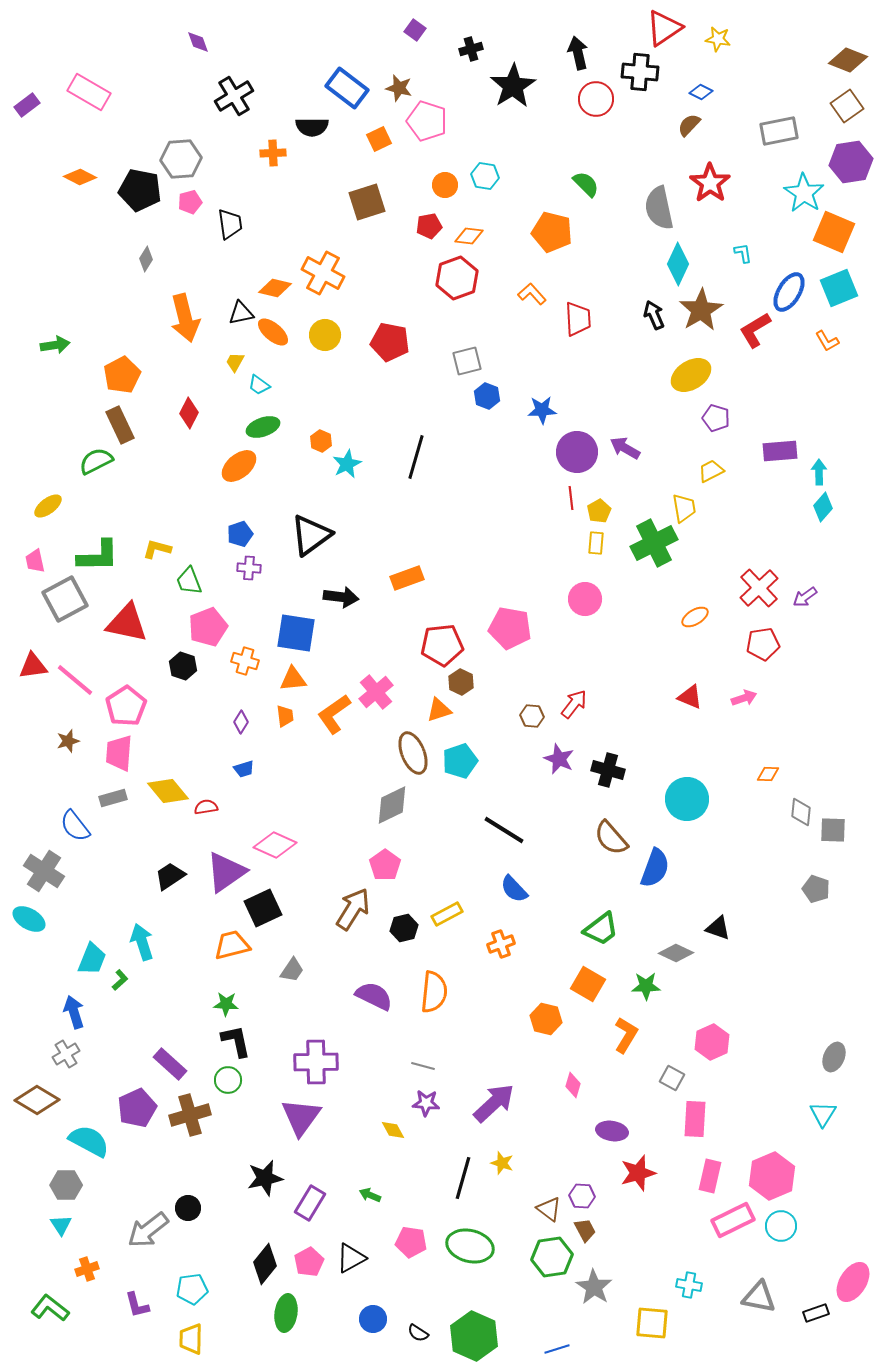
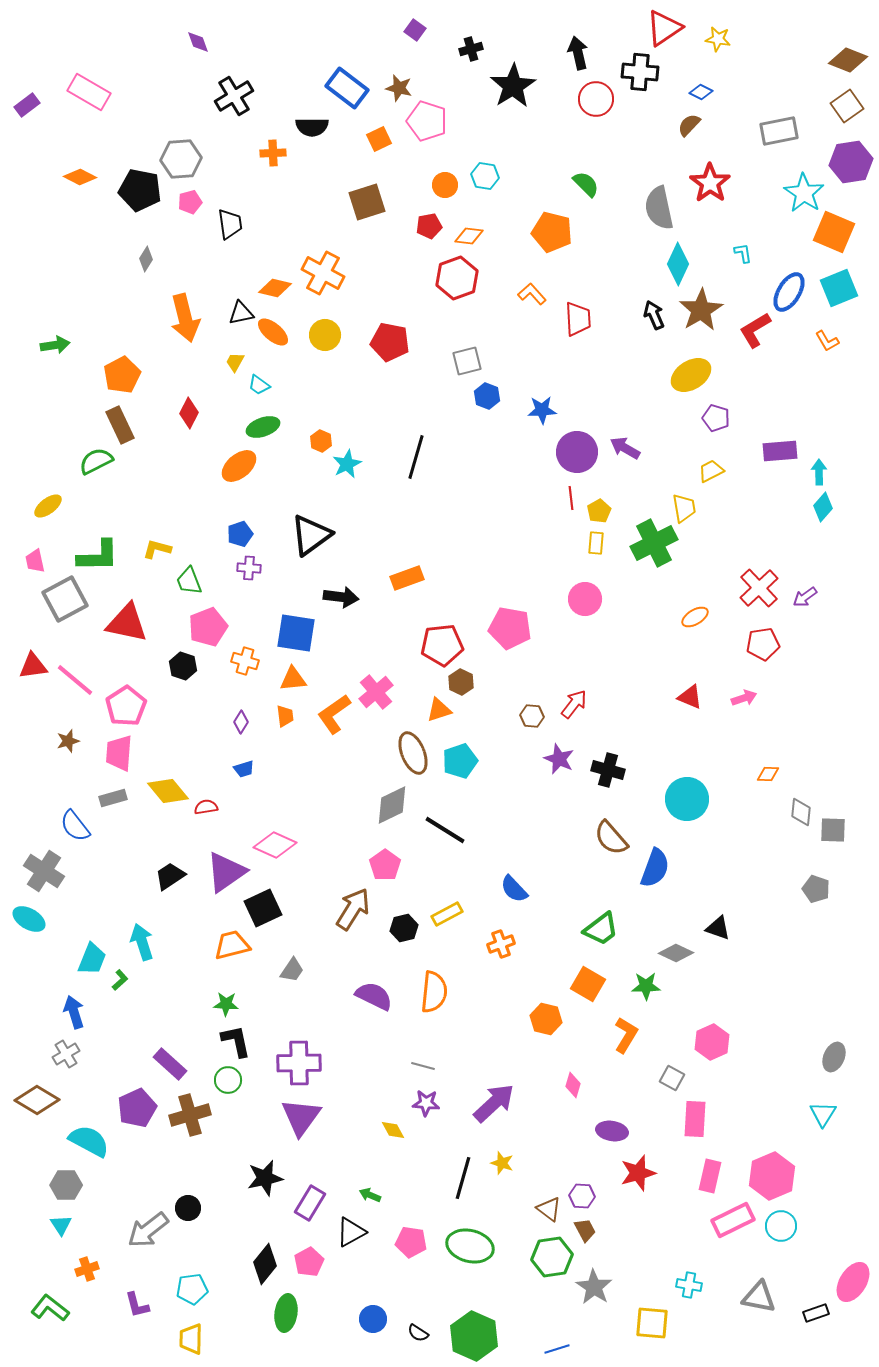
black line at (504, 830): moved 59 px left
purple cross at (316, 1062): moved 17 px left, 1 px down
black triangle at (351, 1258): moved 26 px up
